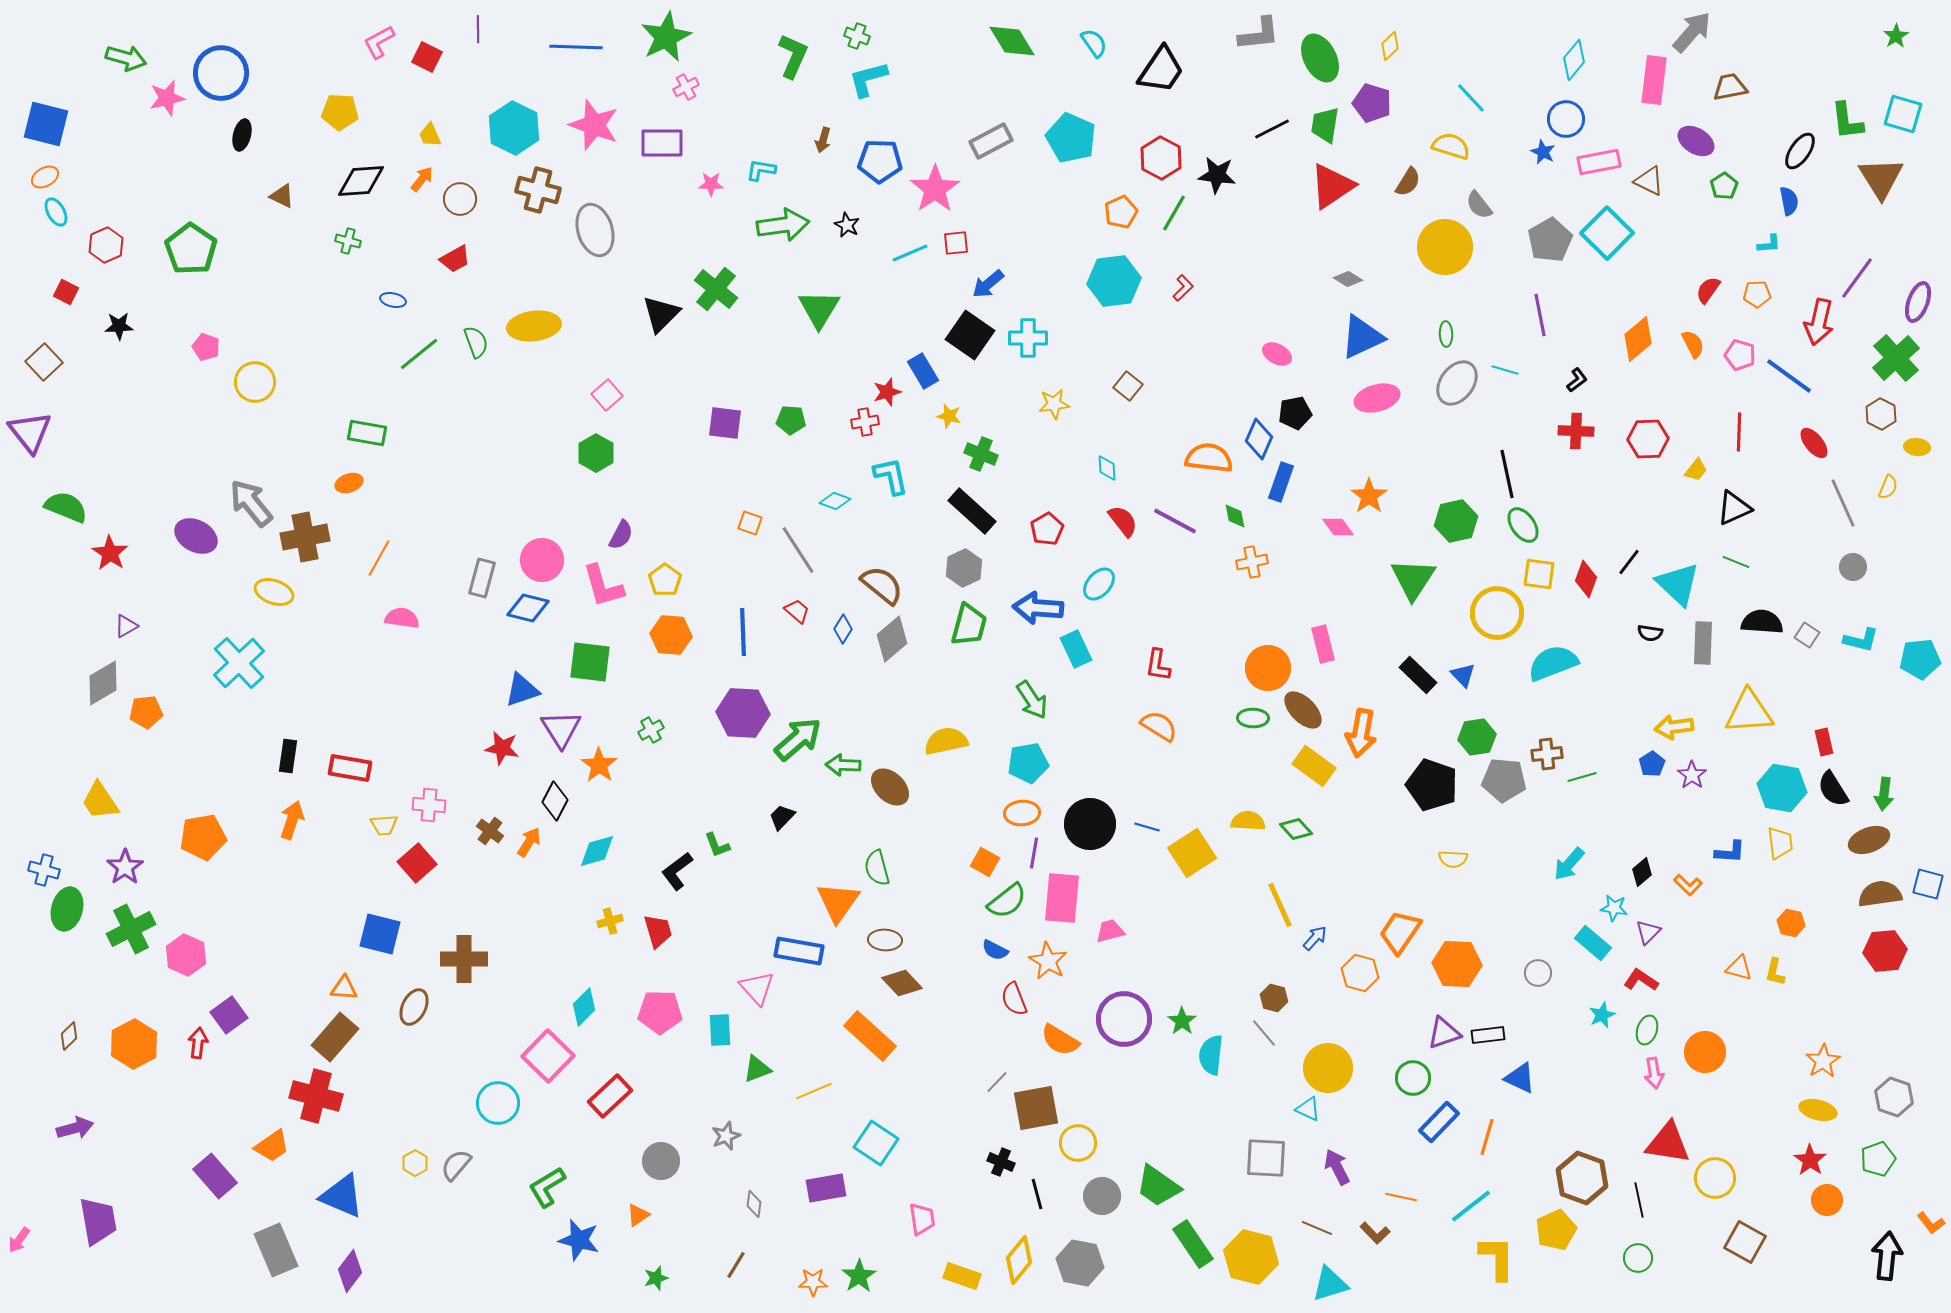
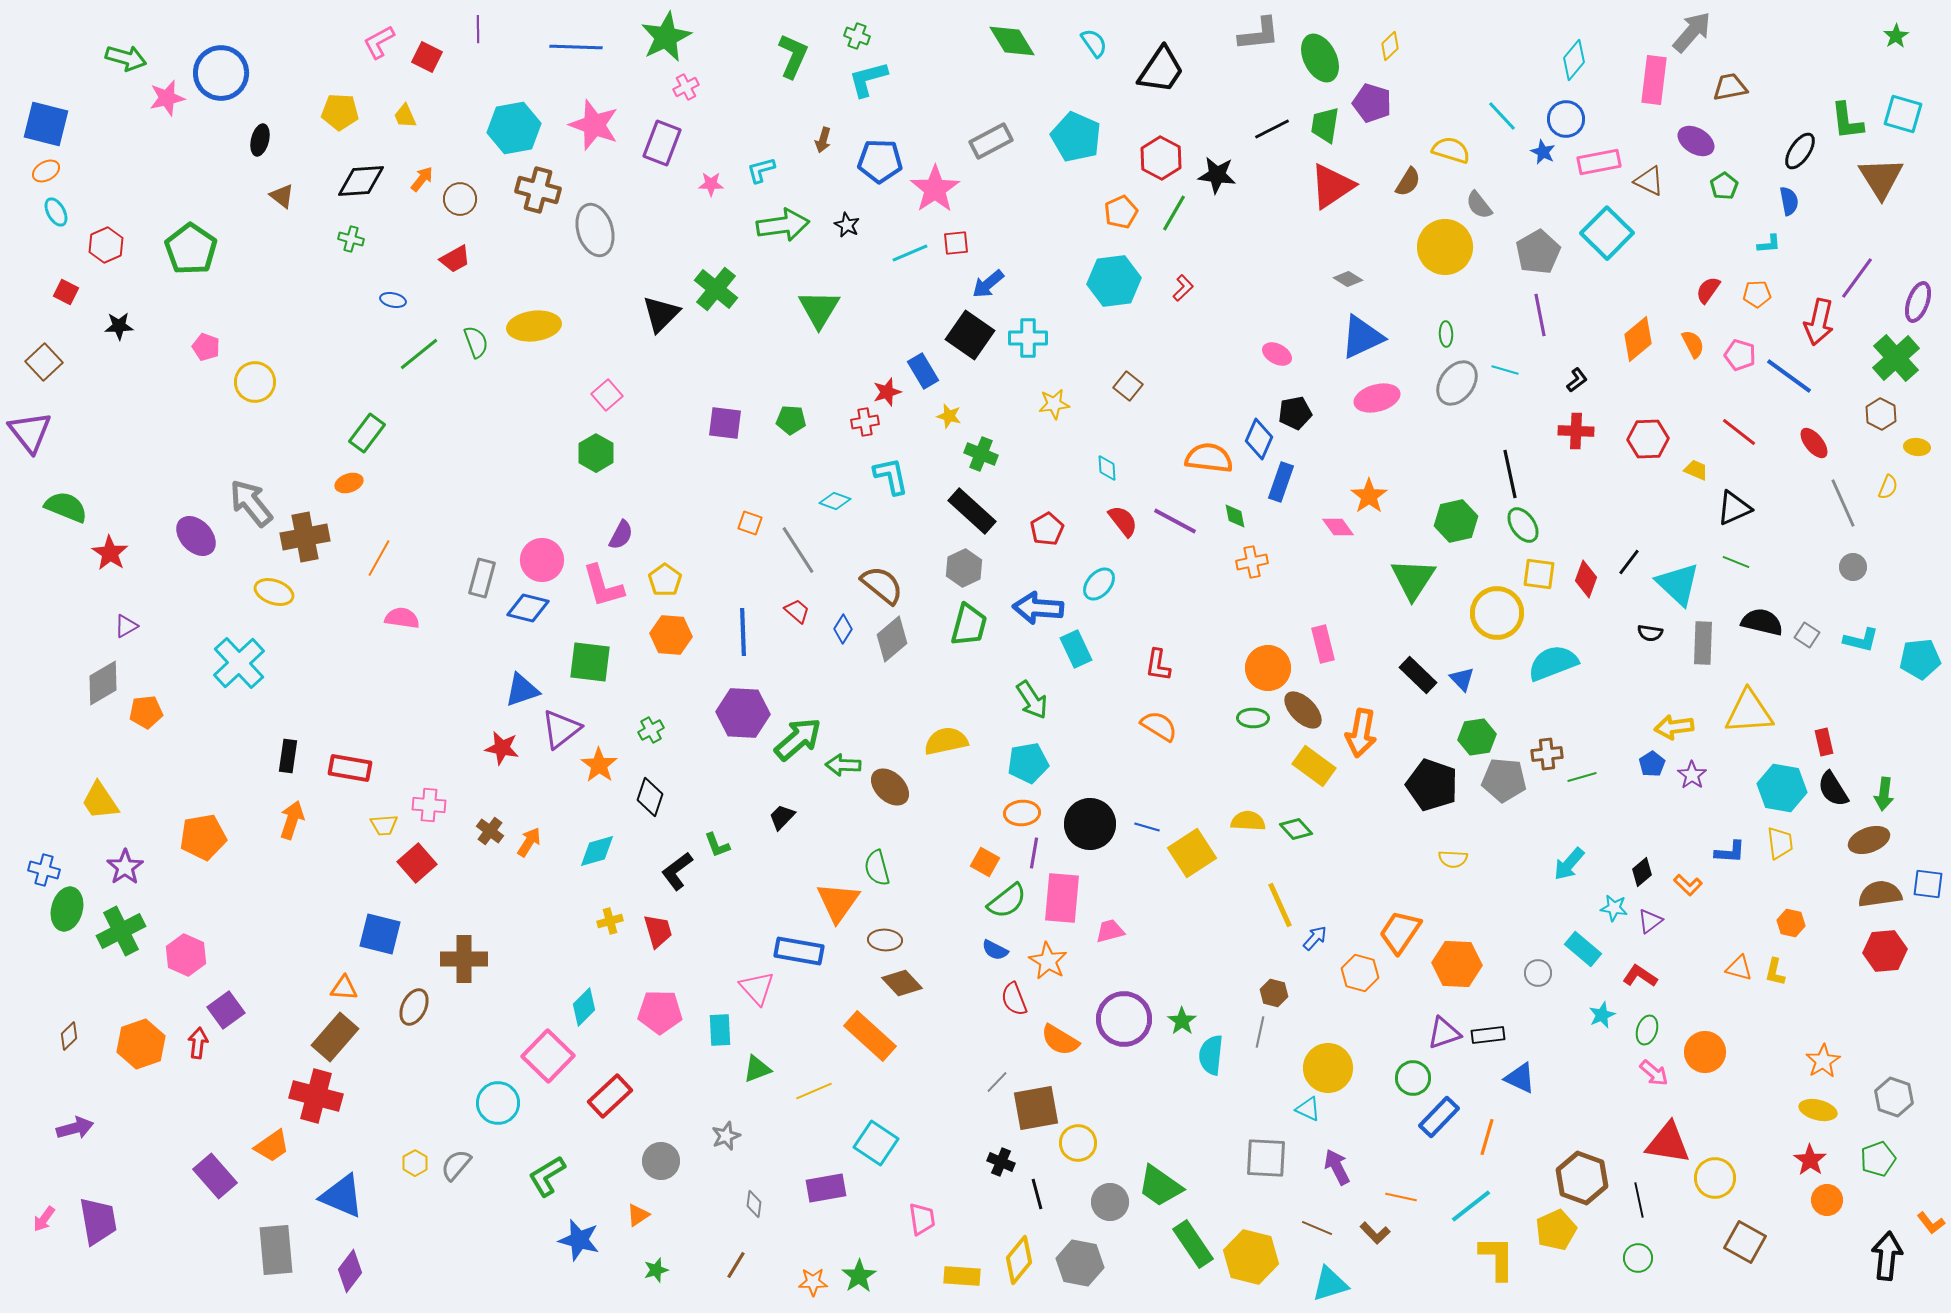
cyan line at (1471, 98): moved 31 px right, 18 px down
cyan hexagon at (514, 128): rotated 24 degrees clockwise
black ellipse at (242, 135): moved 18 px right, 5 px down
yellow trapezoid at (430, 135): moved 25 px left, 19 px up
cyan pentagon at (1071, 138): moved 5 px right, 1 px up
purple rectangle at (662, 143): rotated 69 degrees counterclockwise
yellow semicircle at (1451, 146): moved 4 px down
cyan L-shape at (761, 170): rotated 24 degrees counterclockwise
orange ellipse at (45, 177): moved 1 px right, 6 px up
brown triangle at (282, 196): rotated 12 degrees clockwise
gray pentagon at (1550, 240): moved 12 px left, 12 px down
green cross at (348, 241): moved 3 px right, 2 px up
red line at (1739, 432): rotated 54 degrees counterclockwise
green rectangle at (367, 433): rotated 63 degrees counterclockwise
yellow trapezoid at (1696, 470): rotated 105 degrees counterclockwise
black line at (1507, 474): moved 3 px right
purple ellipse at (196, 536): rotated 18 degrees clockwise
black semicircle at (1762, 622): rotated 9 degrees clockwise
blue triangle at (1463, 675): moved 1 px left, 4 px down
purple triangle at (561, 729): rotated 24 degrees clockwise
black diamond at (555, 801): moved 95 px right, 4 px up; rotated 9 degrees counterclockwise
blue square at (1928, 884): rotated 8 degrees counterclockwise
green cross at (131, 929): moved 10 px left, 2 px down
purple triangle at (1648, 932): moved 2 px right, 11 px up; rotated 8 degrees clockwise
cyan rectangle at (1593, 943): moved 10 px left, 6 px down
red L-shape at (1641, 980): moved 1 px left, 4 px up
brown hexagon at (1274, 998): moved 5 px up
purple square at (229, 1015): moved 3 px left, 5 px up
gray line at (1264, 1033): moved 4 px left, 1 px up; rotated 52 degrees clockwise
orange hexagon at (134, 1044): moved 7 px right; rotated 9 degrees clockwise
pink arrow at (1654, 1073): rotated 40 degrees counterclockwise
blue rectangle at (1439, 1122): moved 5 px up
green trapezoid at (1158, 1186): moved 2 px right
green L-shape at (547, 1187): moved 11 px up
gray circle at (1102, 1196): moved 8 px right, 6 px down
pink arrow at (19, 1240): moved 25 px right, 21 px up
gray rectangle at (276, 1250): rotated 18 degrees clockwise
yellow rectangle at (962, 1276): rotated 15 degrees counterclockwise
green star at (656, 1278): moved 8 px up
